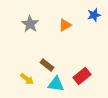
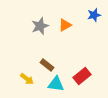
gray star: moved 10 px right, 2 px down; rotated 18 degrees clockwise
